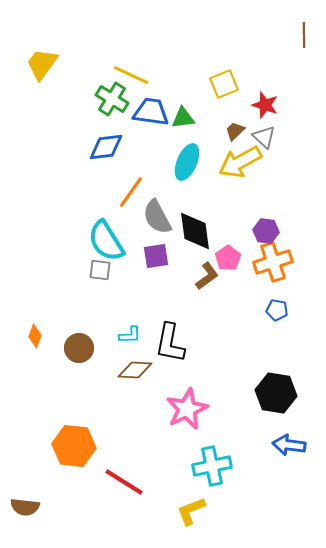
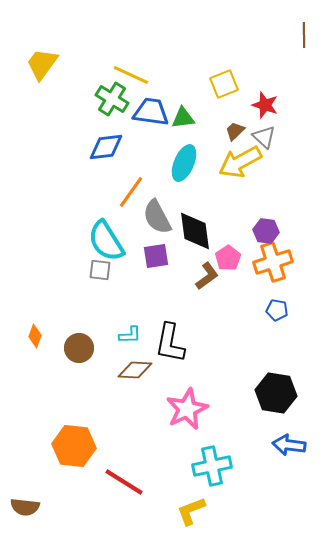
cyan ellipse: moved 3 px left, 1 px down
